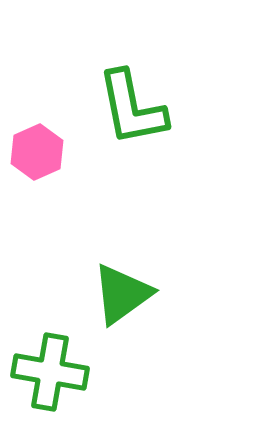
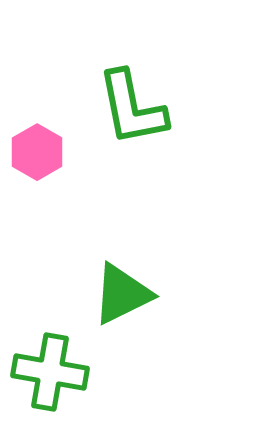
pink hexagon: rotated 6 degrees counterclockwise
green triangle: rotated 10 degrees clockwise
